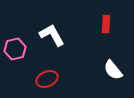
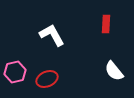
pink hexagon: moved 23 px down
white semicircle: moved 1 px right, 1 px down
